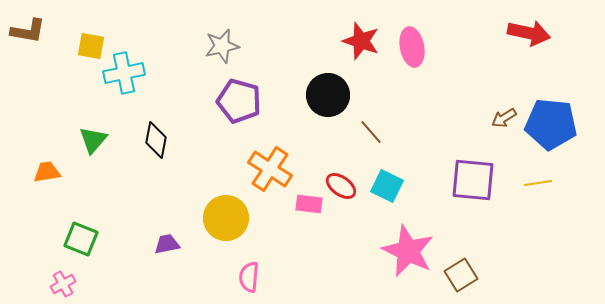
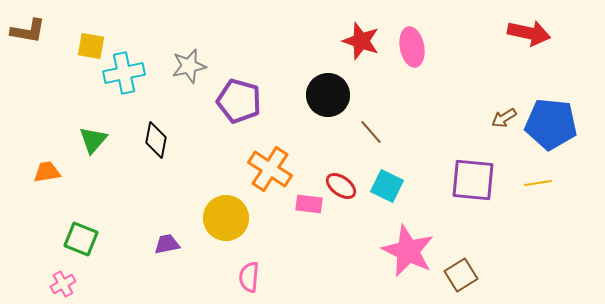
gray star: moved 33 px left, 20 px down
